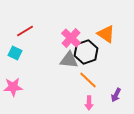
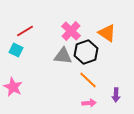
orange triangle: moved 1 px right, 1 px up
pink cross: moved 7 px up
cyan square: moved 1 px right, 3 px up
gray triangle: moved 6 px left, 4 px up
pink star: rotated 30 degrees clockwise
purple arrow: rotated 24 degrees counterclockwise
pink arrow: rotated 96 degrees counterclockwise
